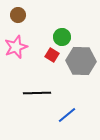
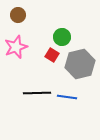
gray hexagon: moved 1 px left, 3 px down; rotated 16 degrees counterclockwise
blue line: moved 18 px up; rotated 48 degrees clockwise
